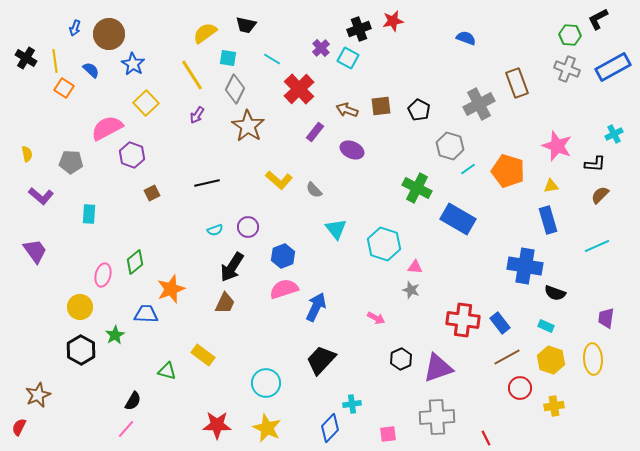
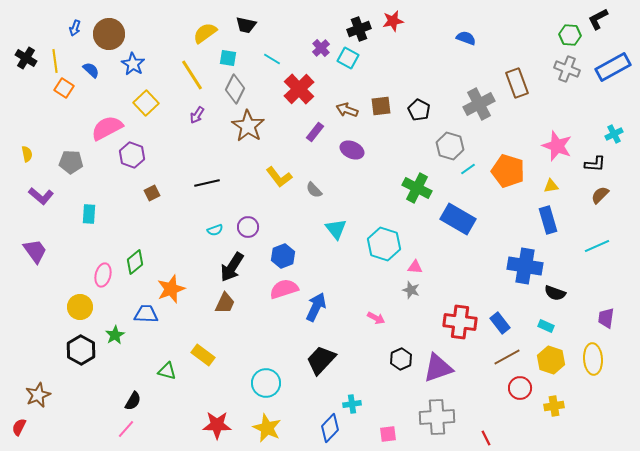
yellow L-shape at (279, 180): moved 3 px up; rotated 12 degrees clockwise
red cross at (463, 320): moved 3 px left, 2 px down
